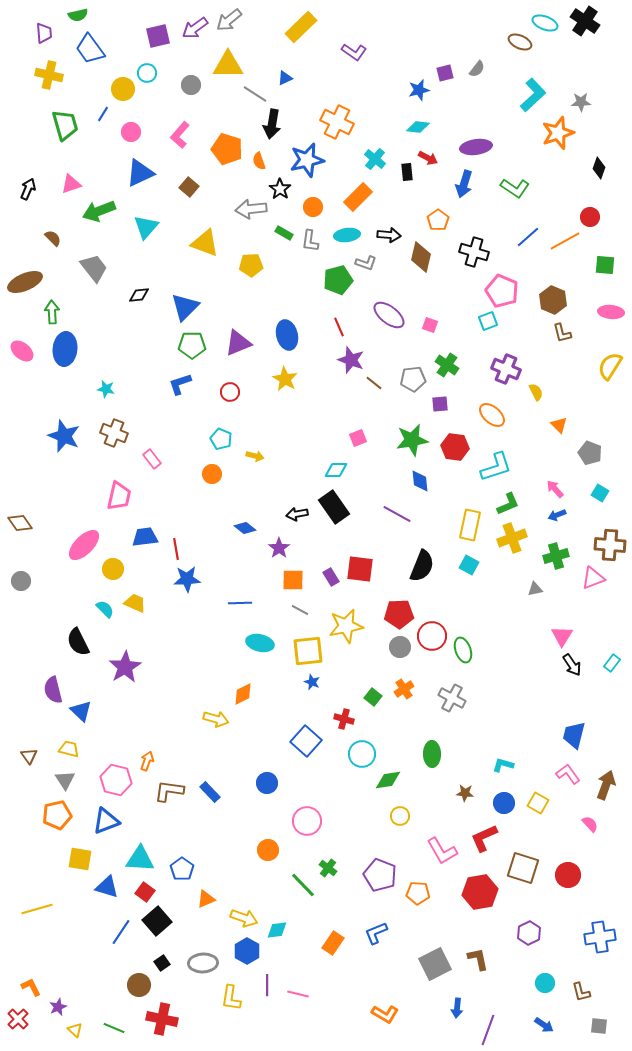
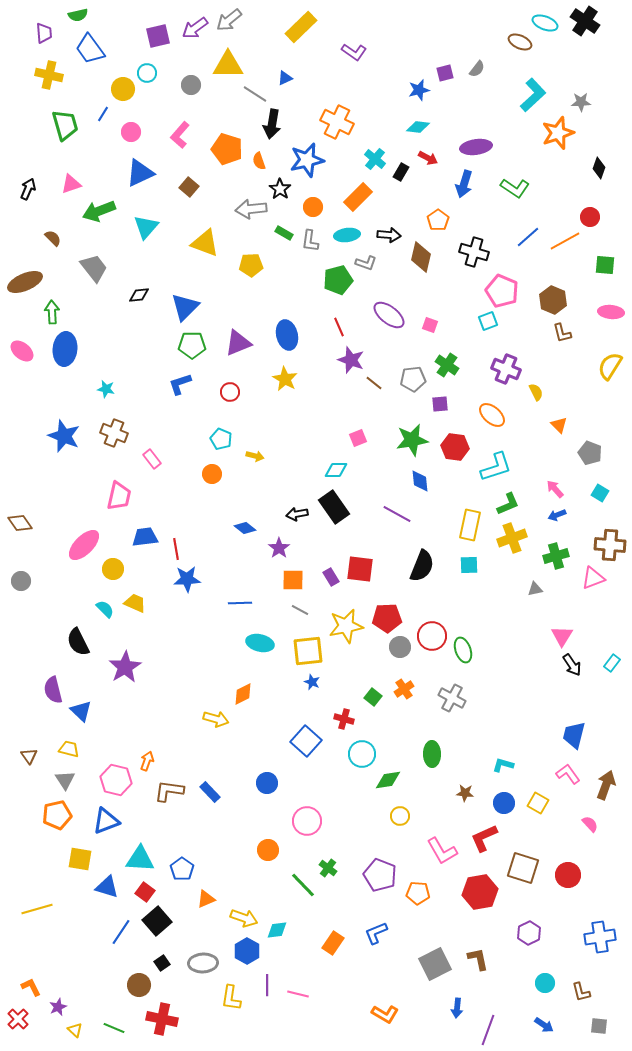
black rectangle at (407, 172): moved 6 px left; rotated 36 degrees clockwise
cyan square at (469, 565): rotated 30 degrees counterclockwise
red pentagon at (399, 614): moved 12 px left, 4 px down
